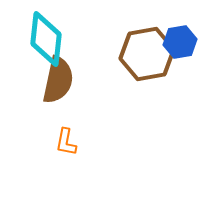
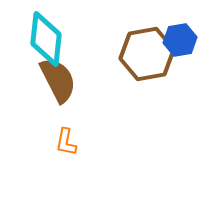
blue hexagon: moved 2 px up
brown semicircle: rotated 39 degrees counterclockwise
